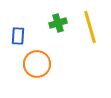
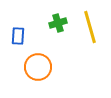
orange circle: moved 1 px right, 3 px down
